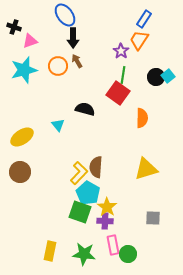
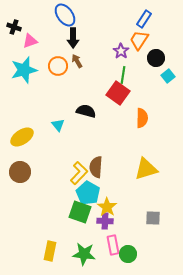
black circle: moved 19 px up
black semicircle: moved 1 px right, 2 px down
